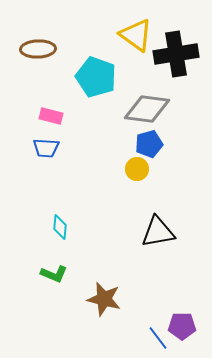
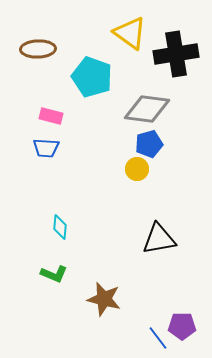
yellow triangle: moved 6 px left, 2 px up
cyan pentagon: moved 4 px left
black triangle: moved 1 px right, 7 px down
